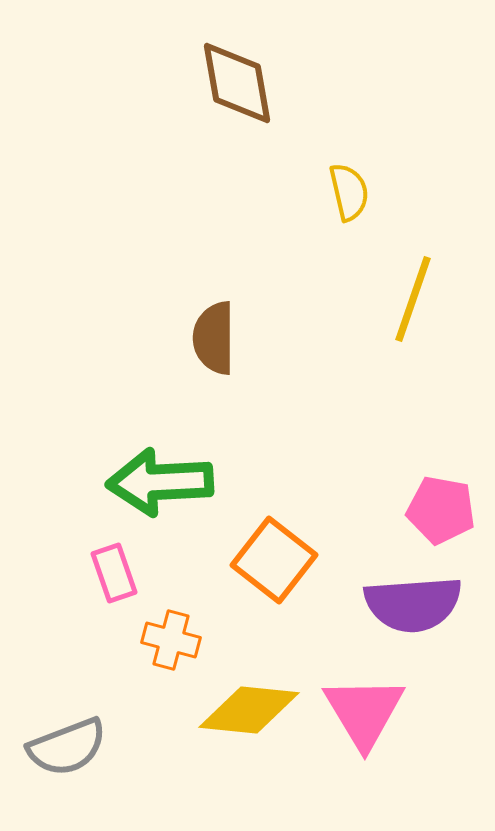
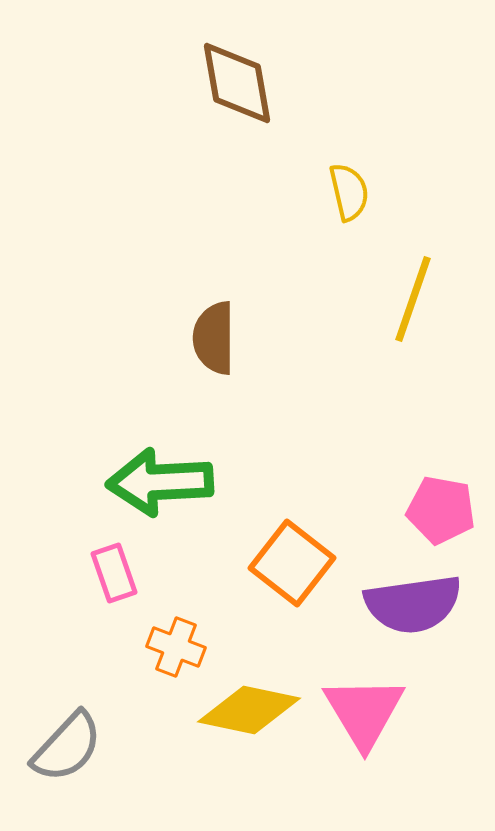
orange square: moved 18 px right, 3 px down
purple semicircle: rotated 4 degrees counterclockwise
orange cross: moved 5 px right, 7 px down; rotated 6 degrees clockwise
yellow diamond: rotated 6 degrees clockwise
gray semicircle: rotated 26 degrees counterclockwise
